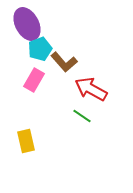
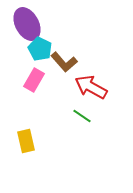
cyan pentagon: rotated 25 degrees counterclockwise
red arrow: moved 2 px up
